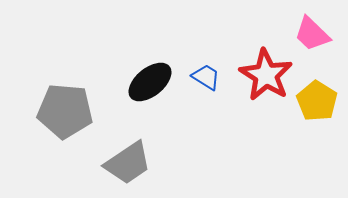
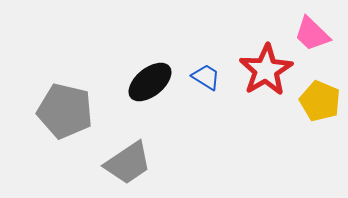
red star: moved 5 px up; rotated 10 degrees clockwise
yellow pentagon: moved 3 px right; rotated 9 degrees counterclockwise
gray pentagon: rotated 8 degrees clockwise
